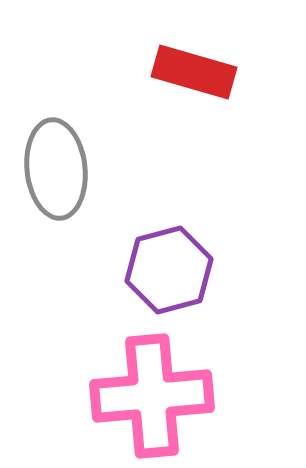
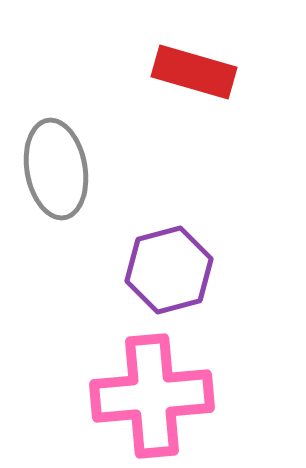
gray ellipse: rotated 4 degrees counterclockwise
